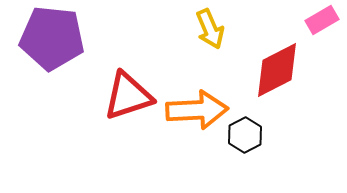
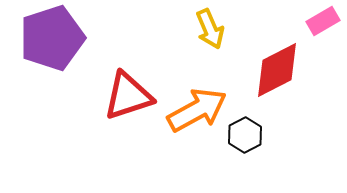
pink rectangle: moved 1 px right, 1 px down
purple pentagon: rotated 24 degrees counterclockwise
orange arrow: rotated 26 degrees counterclockwise
